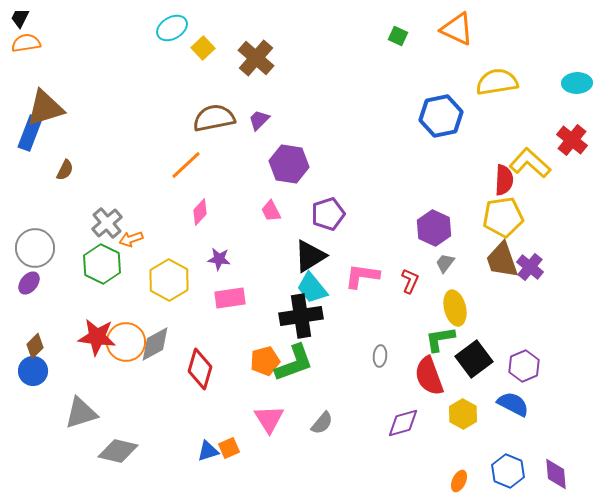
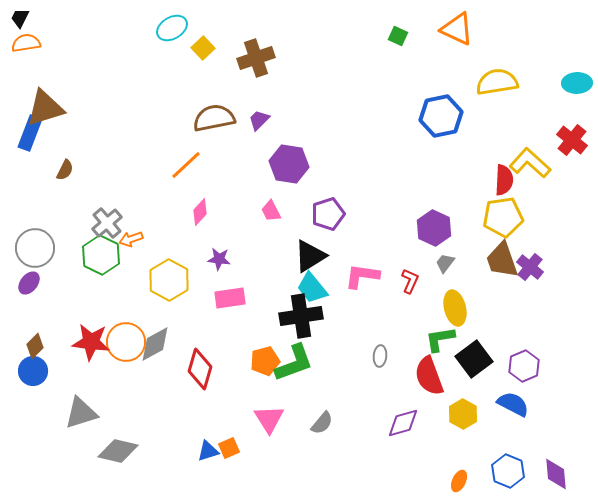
brown cross at (256, 58): rotated 30 degrees clockwise
green hexagon at (102, 264): moved 1 px left, 9 px up
red star at (97, 337): moved 6 px left, 5 px down
